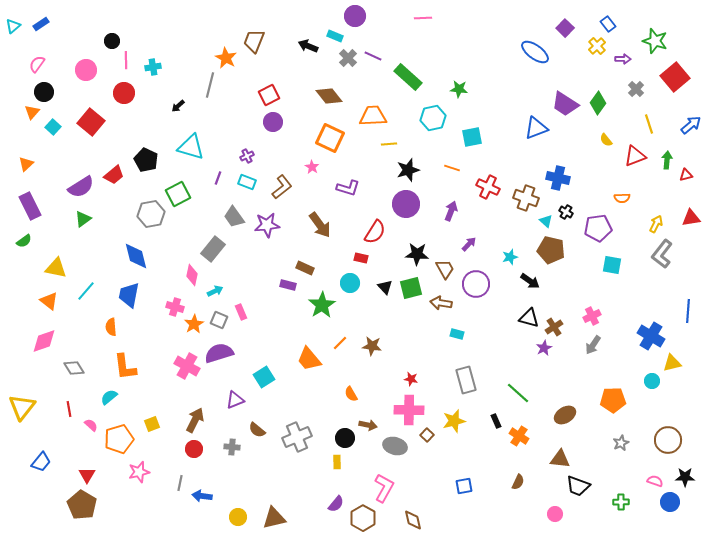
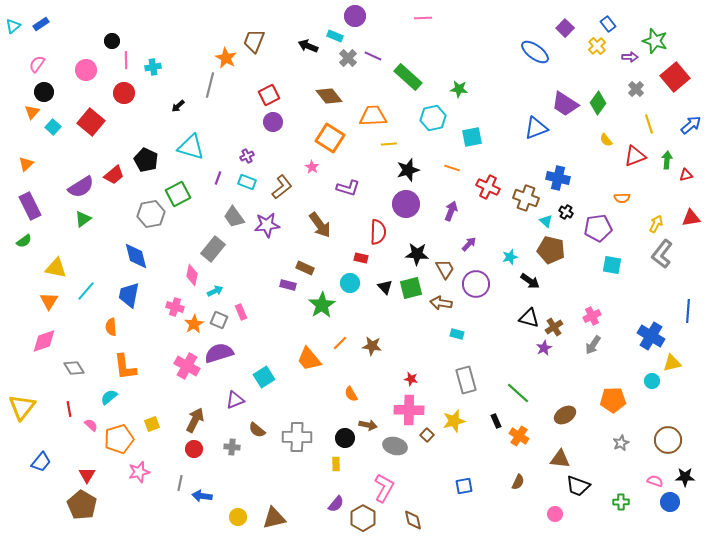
purple arrow at (623, 59): moved 7 px right, 2 px up
orange square at (330, 138): rotated 8 degrees clockwise
red semicircle at (375, 232): moved 3 px right; rotated 30 degrees counterclockwise
orange triangle at (49, 301): rotated 24 degrees clockwise
gray cross at (297, 437): rotated 24 degrees clockwise
yellow rectangle at (337, 462): moved 1 px left, 2 px down
